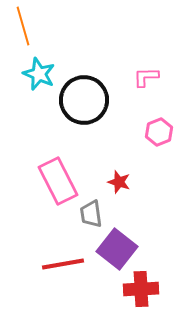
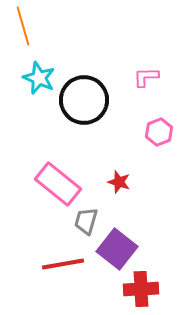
cyan star: moved 4 px down
pink rectangle: moved 3 px down; rotated 24 degrees counterclockwise
gray trapezoid: moved 5 px left, 7 px down; rotated 24 degrees clockwise
